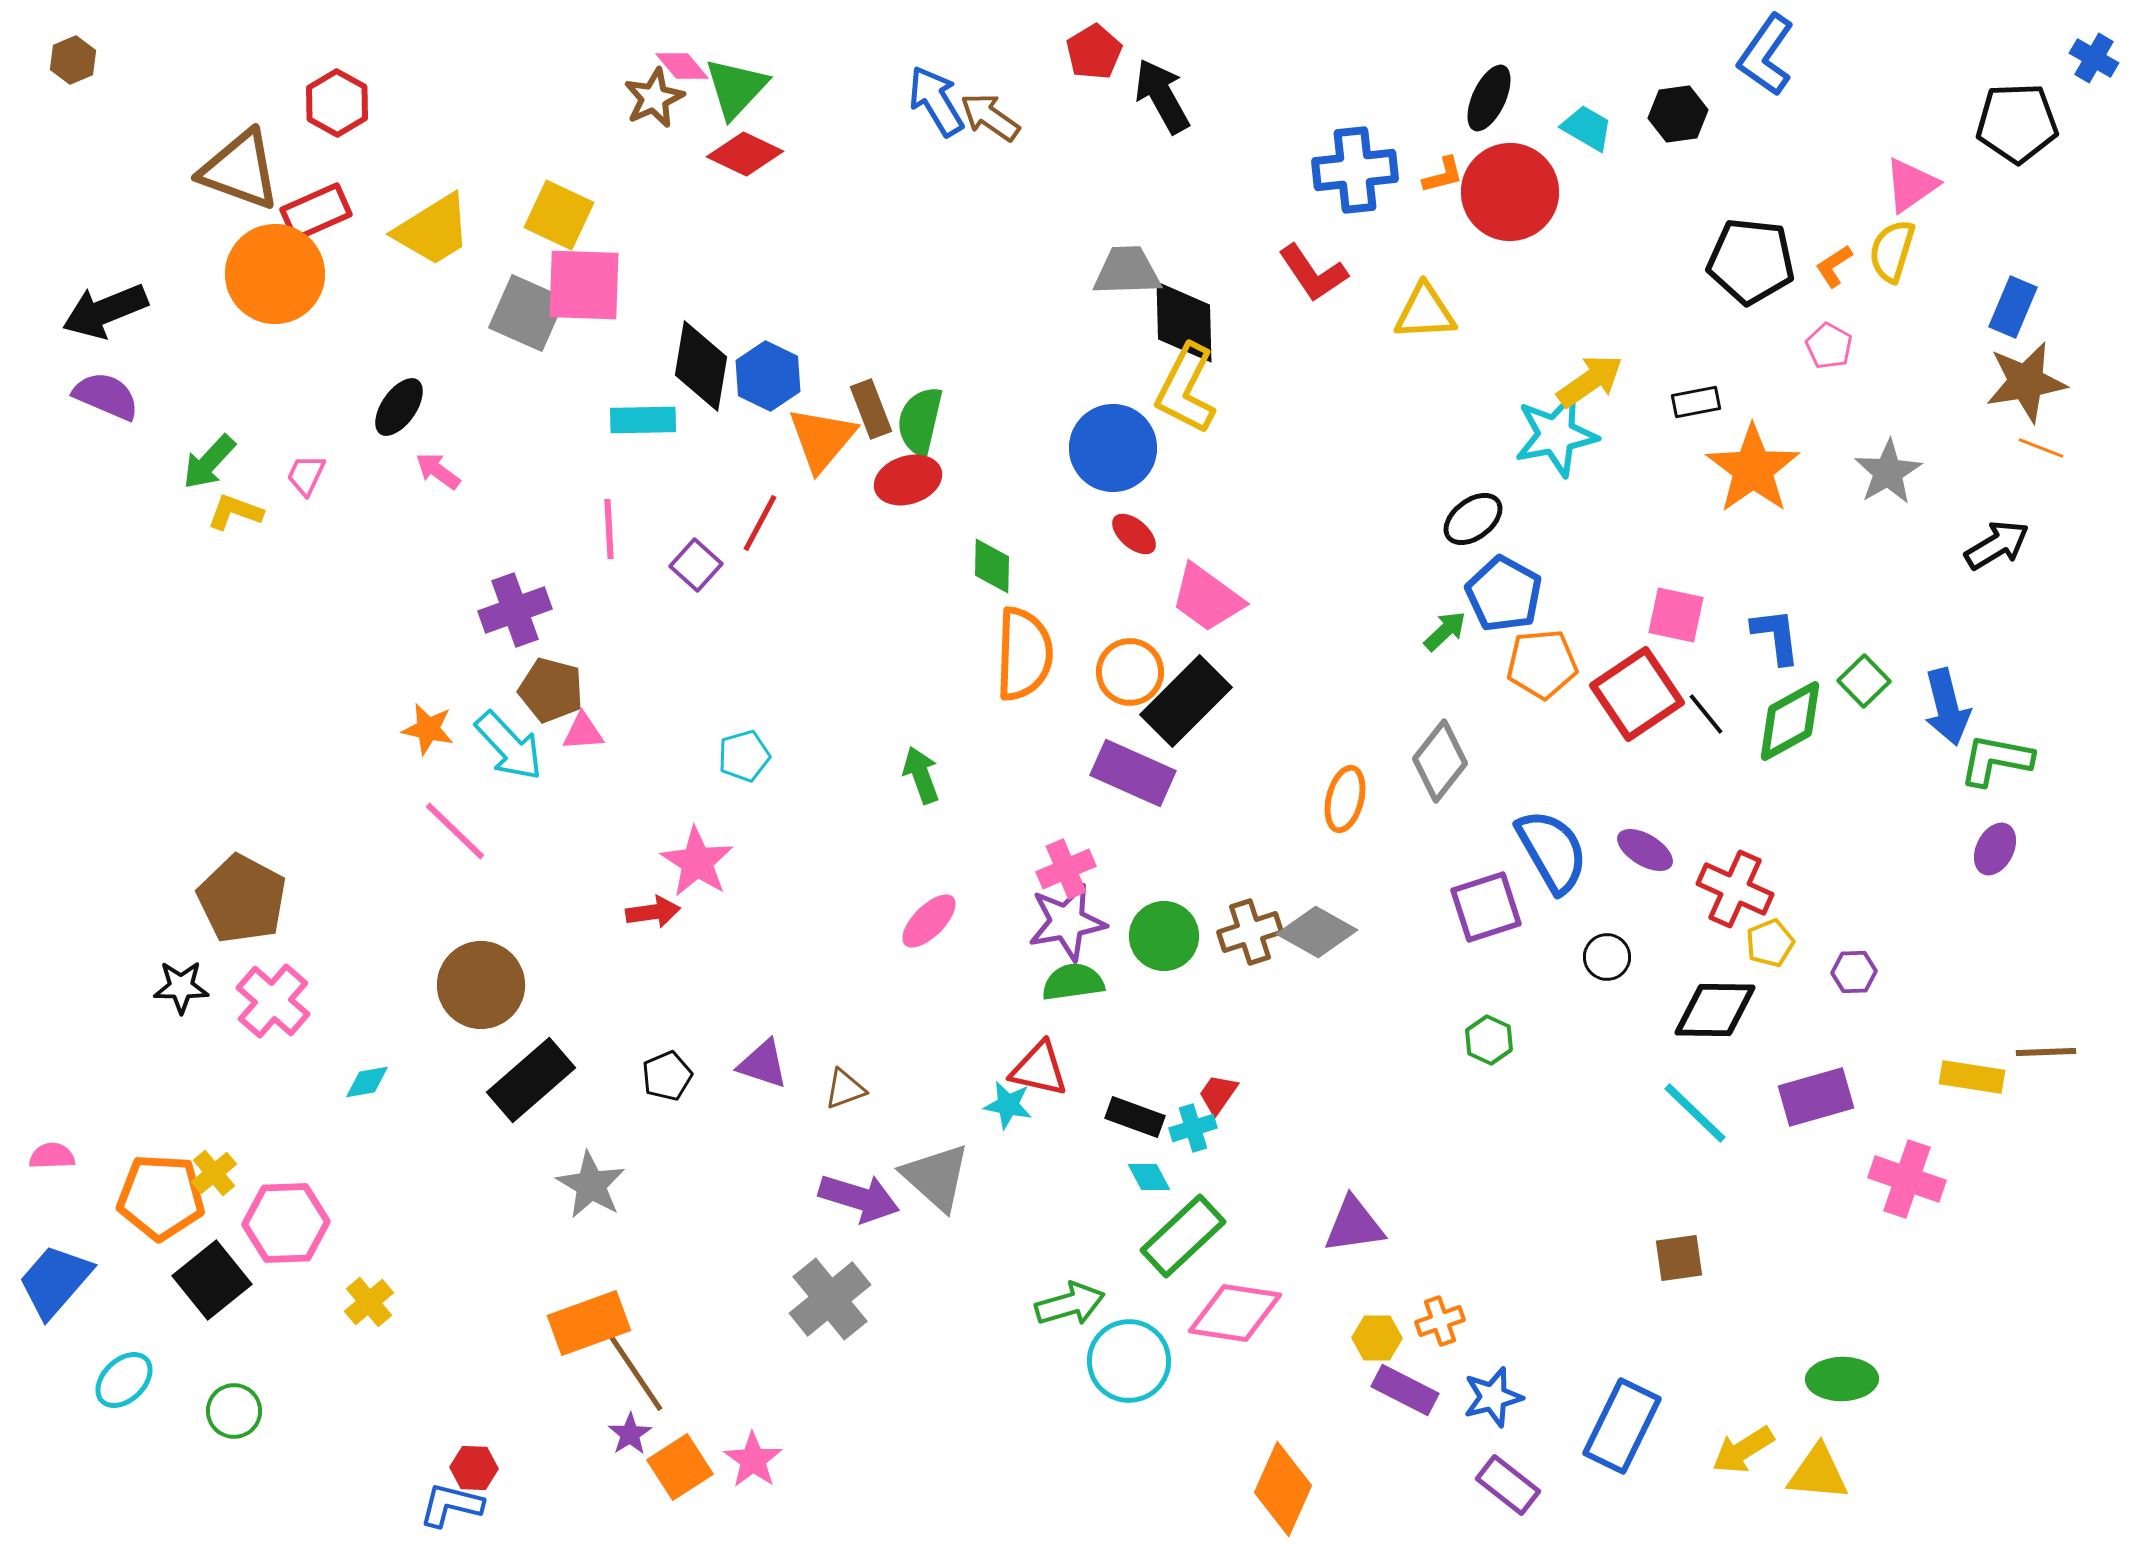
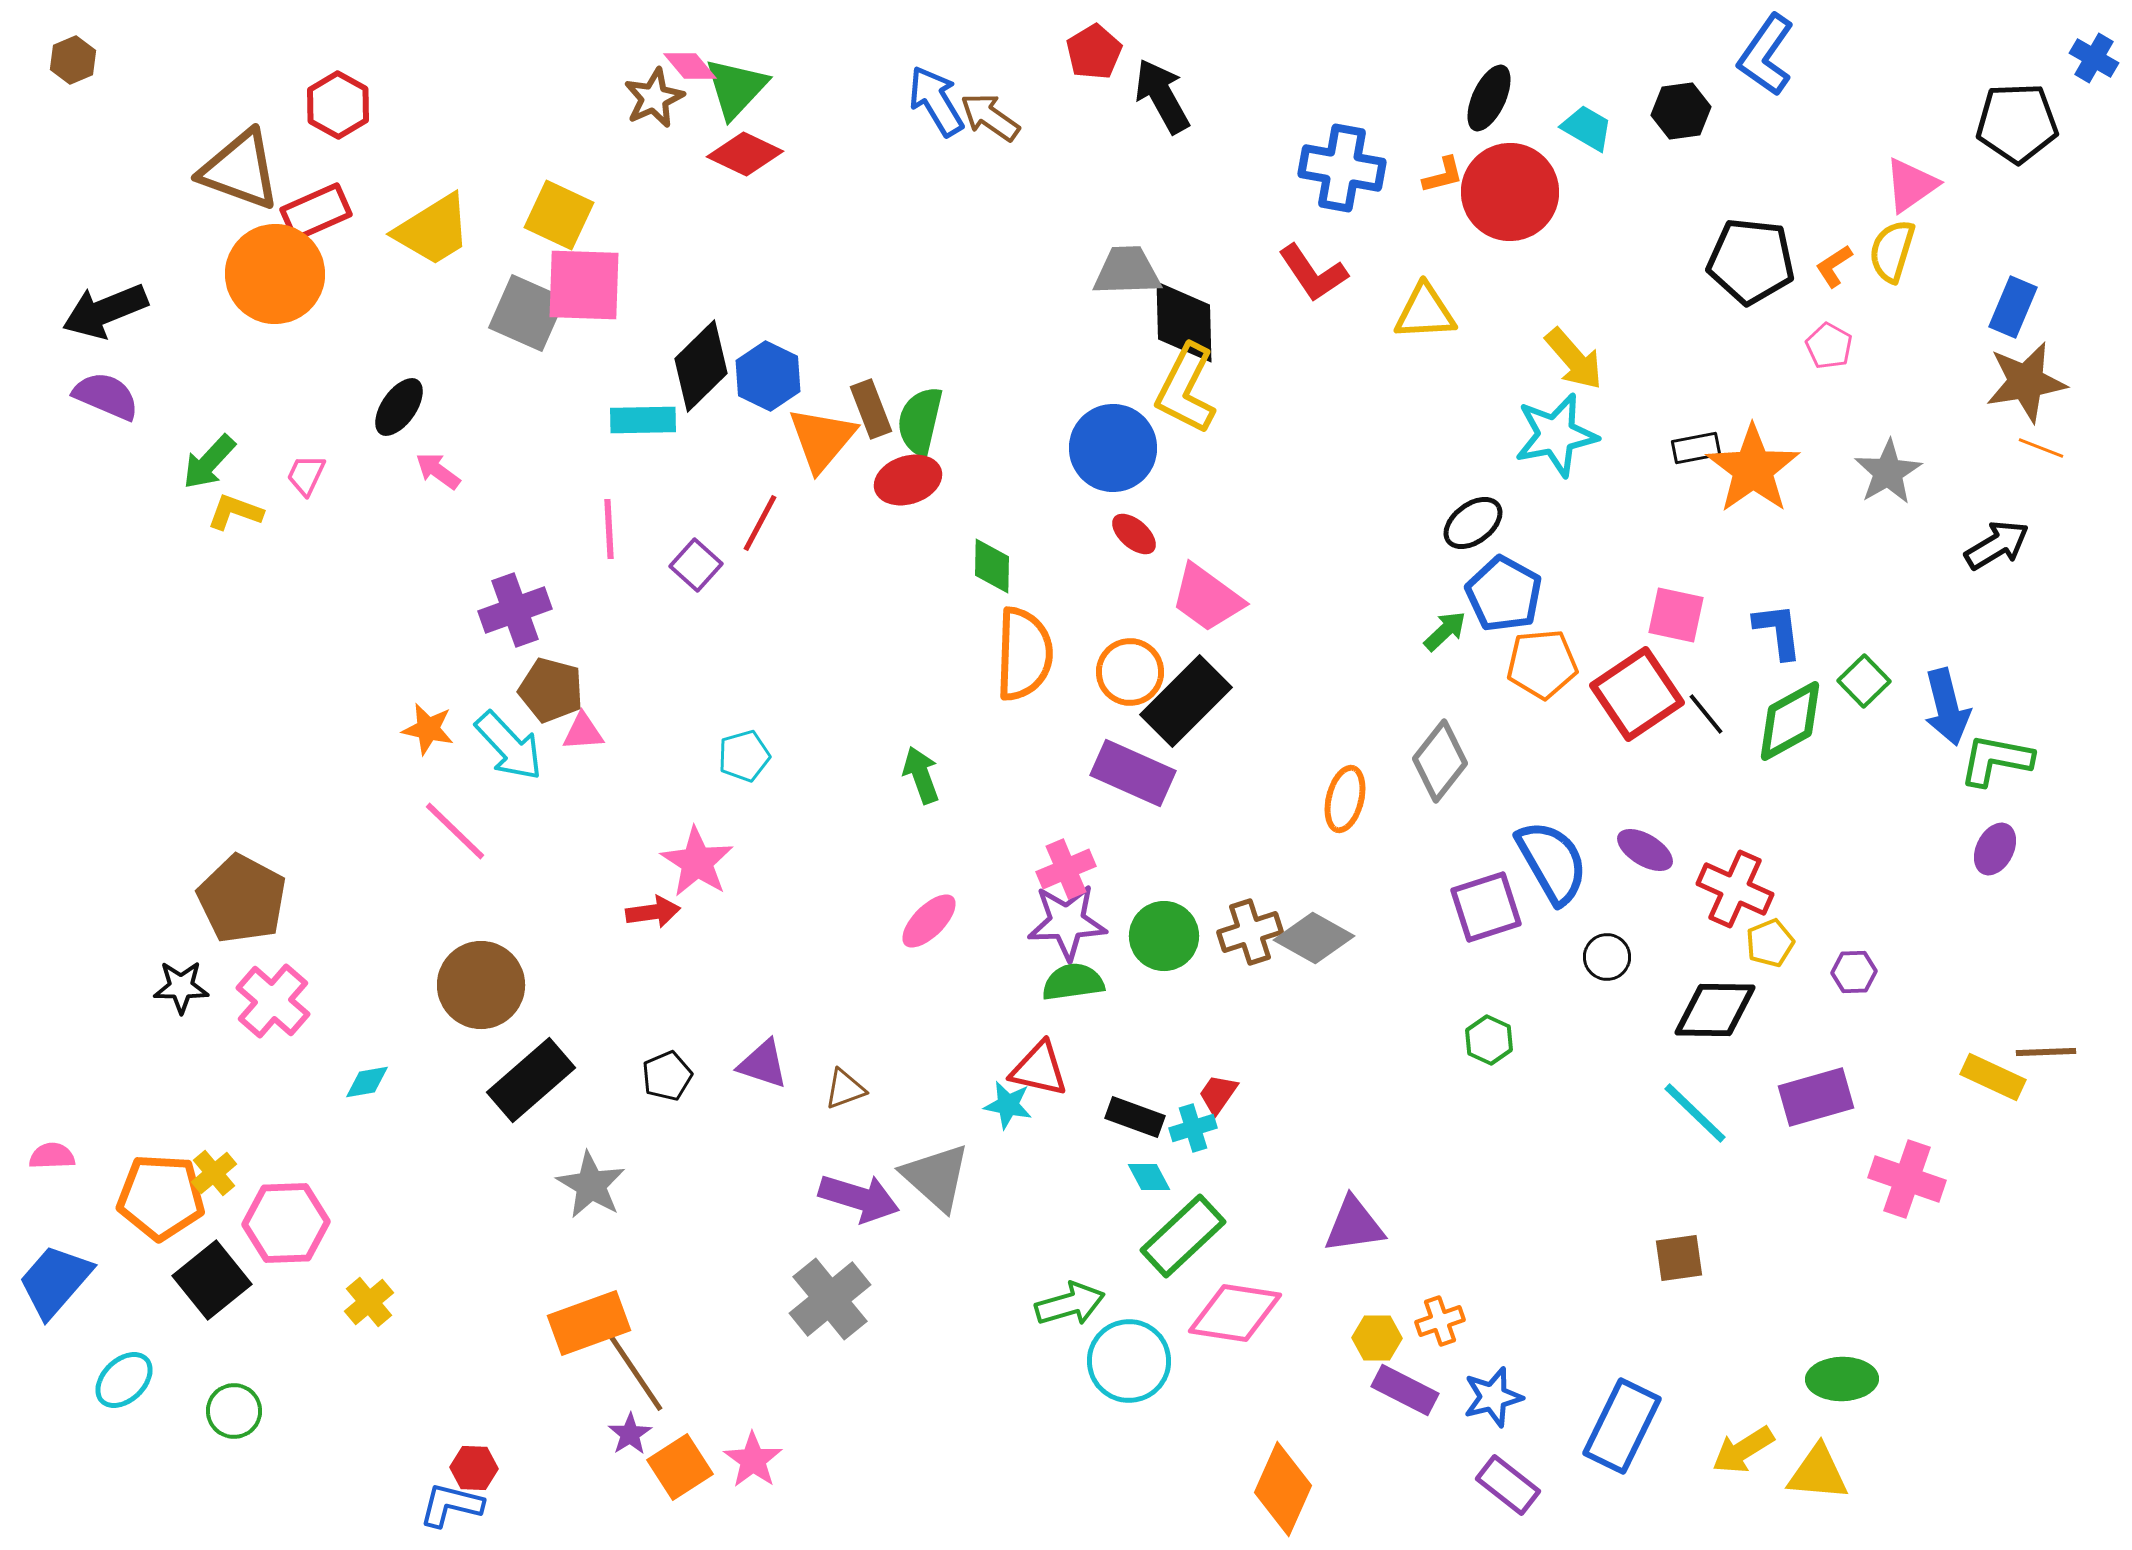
pink diamond at (682, 66): moved 8 px right
red hexagon at (337, 103): moved 1 px right, 2 px down
black hexagon at (1678, 114): moved 3 px right, 3 px up
blue cross at (1355, 170): moved 13 px left, 2 px up; rotated 16 degrees clockwise
black diamond at (701, 366): rotated 36 degrees clockwise
yellow arrow at (1590, 381): moved 16 px left, 22 px up; rotated 84 degrees clockwise
black rectangle at (1696, 402): moved 46 px down
black ellipse at (1473, 519): moved 4 px down
blue L-shape at (1776, 636): moved 2 px right, 5 px up
blue semicircle at (1552, 851): moved 11 px down
purple star at (1067, 922): rotated 8 degrees clockwise
gray diamond at (1317, 932): moved 3 px left, 6 px down
yellow rectangle at (1972, 1077): moved 21 px right; rotated 16 degrees clockwise
